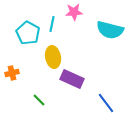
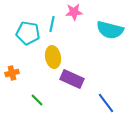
cyan pentagon: rotated 20 degrees counterclockwise
green line: moved 2 px left
